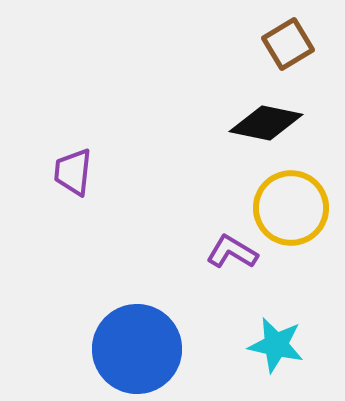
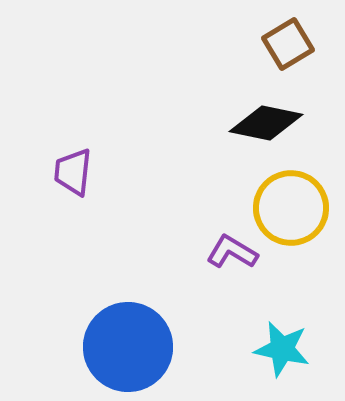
cyan star: moved 6 px right, 4 px down
blue circle: moved 9 px left, 2 px up
